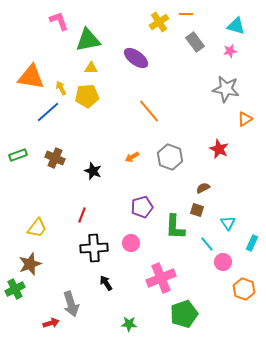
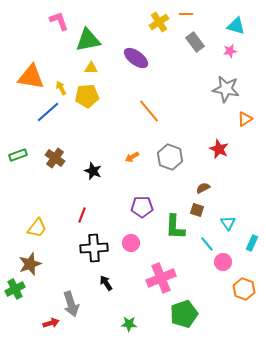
brown cross at (55, 158): rotated 12 degrees clockwise
purple pentagon at (142, 207): rotated 15 degrees clockwise
